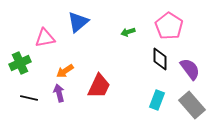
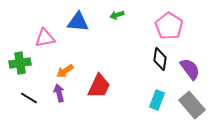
blue triangle: rotated 45 degrees clockwise
green arrow: moved 11 px left, 17 px up
black diamond: rotated 10 degrees clockwise
green cross: rotated 15 degrees clockwise
black line: rotated 18 degrees clockwise
